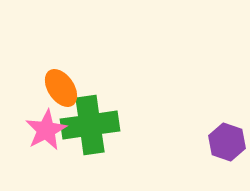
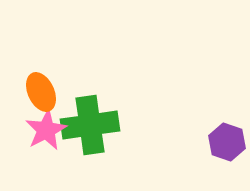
orange ellipse: moved 20 px left, 4 px down; rotated 9 degrees clockwise
